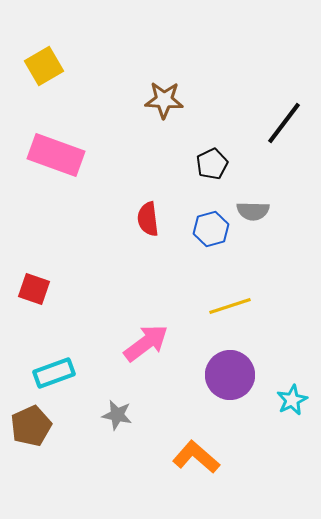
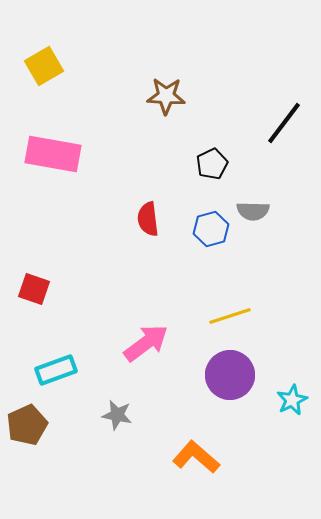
brown star: moved 2 px right, 4 px up
pink rectangle: moved 3 px left, 1 px up; rotated 10 degrees counterclockwise
yellow line: moved 10 px down
cyan rectangle: moved 2 px right, 3 px up
brown pentagon: moved 4 px left, 1 px up
